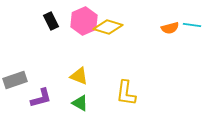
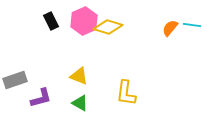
orange semicircle: rotated 144 degrees clockwise
